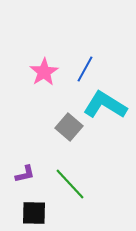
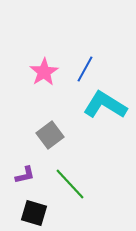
gray square: moved 19 px left, 8 px down; rotated 12 degrees clockwise
purple L-shape: moved 1 px down
black square: rotated 16 degrees clockwise
